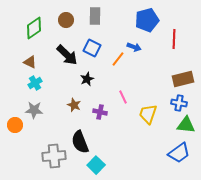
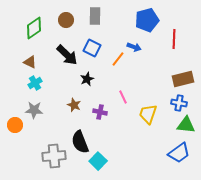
cyan square: moved 2 px right, 4 px up
